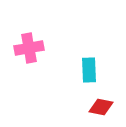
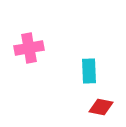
cyan rectangle: moved 1 px down
